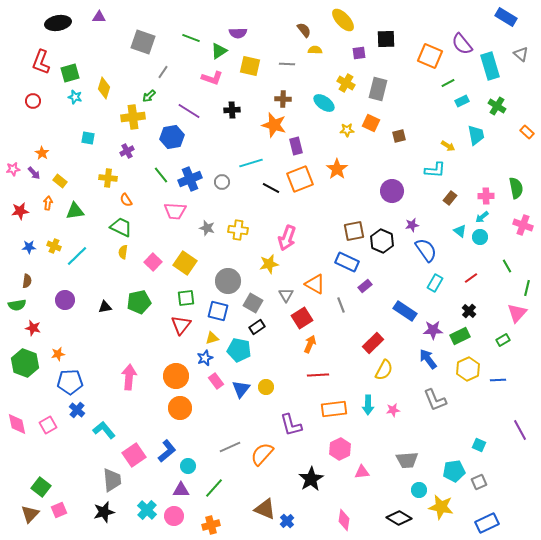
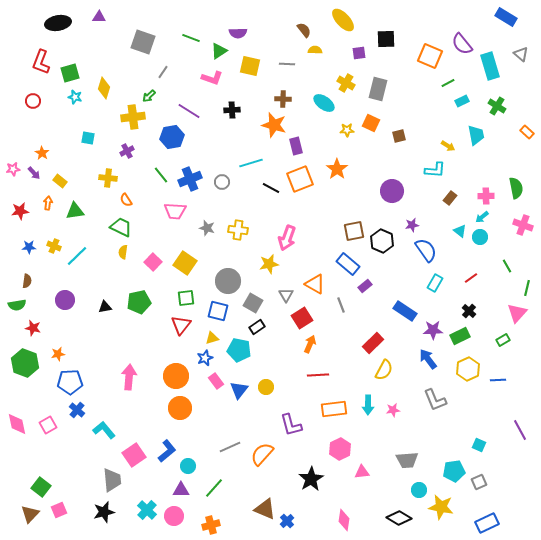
blue rectangle at (347, 262): moved 1 px right, 2 px down; rotated 15 degrees clockwise
blue triangle at (241, 389): moved 2 px left, 1 px down
